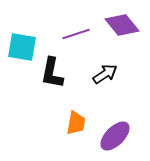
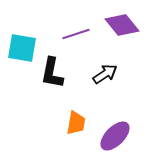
cyan square: moved 1 px down
